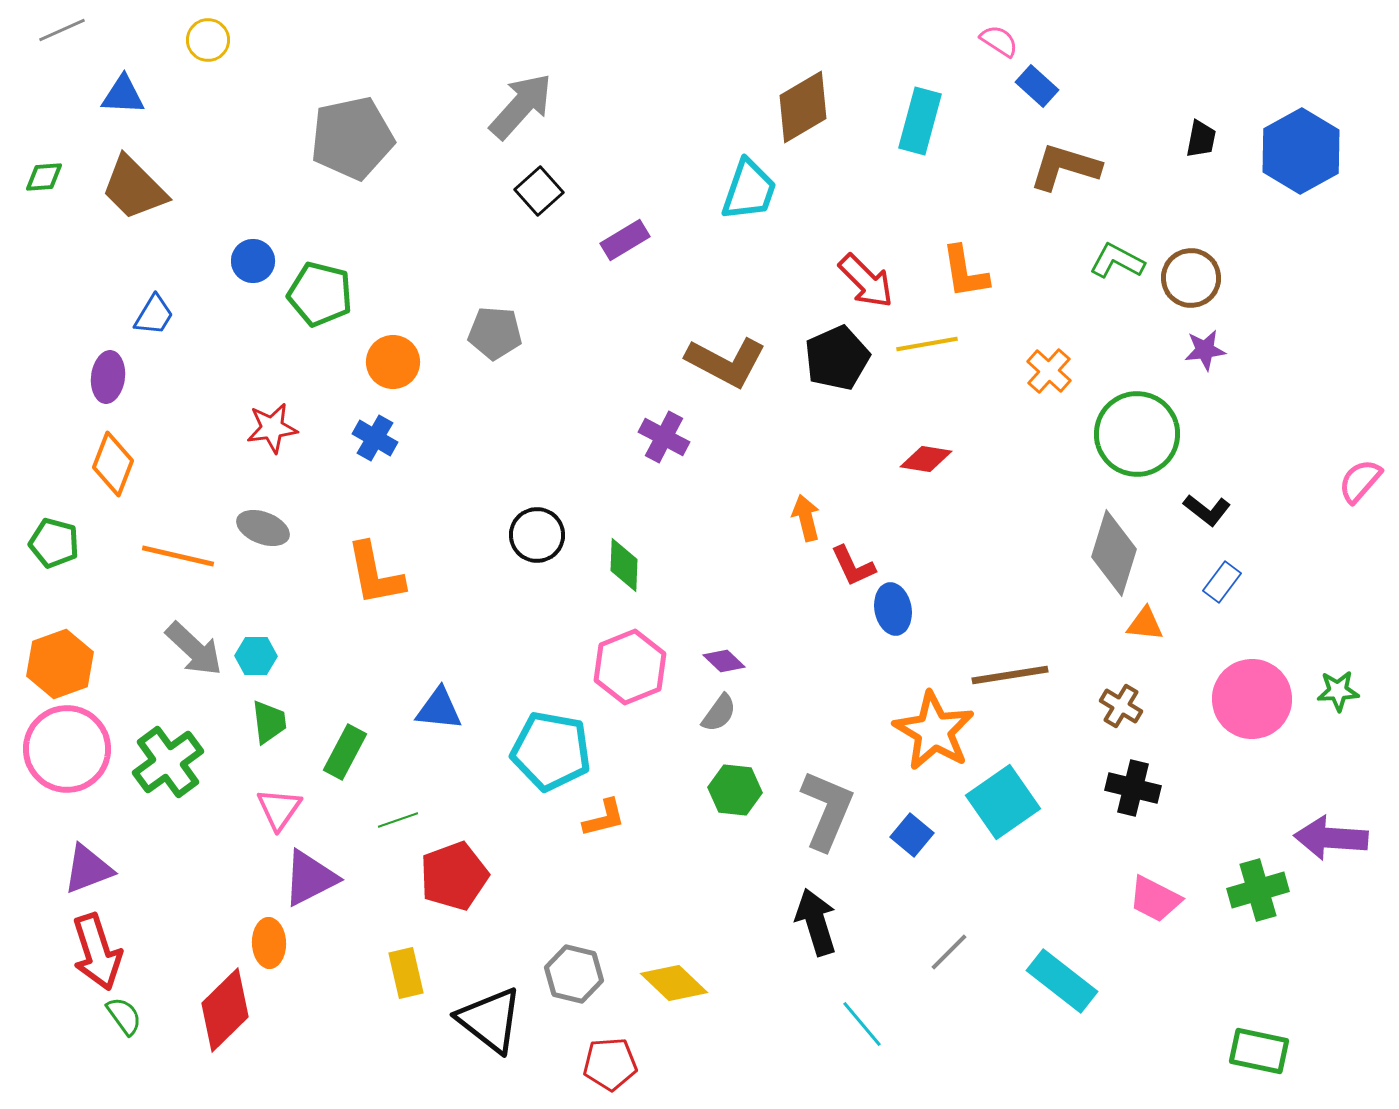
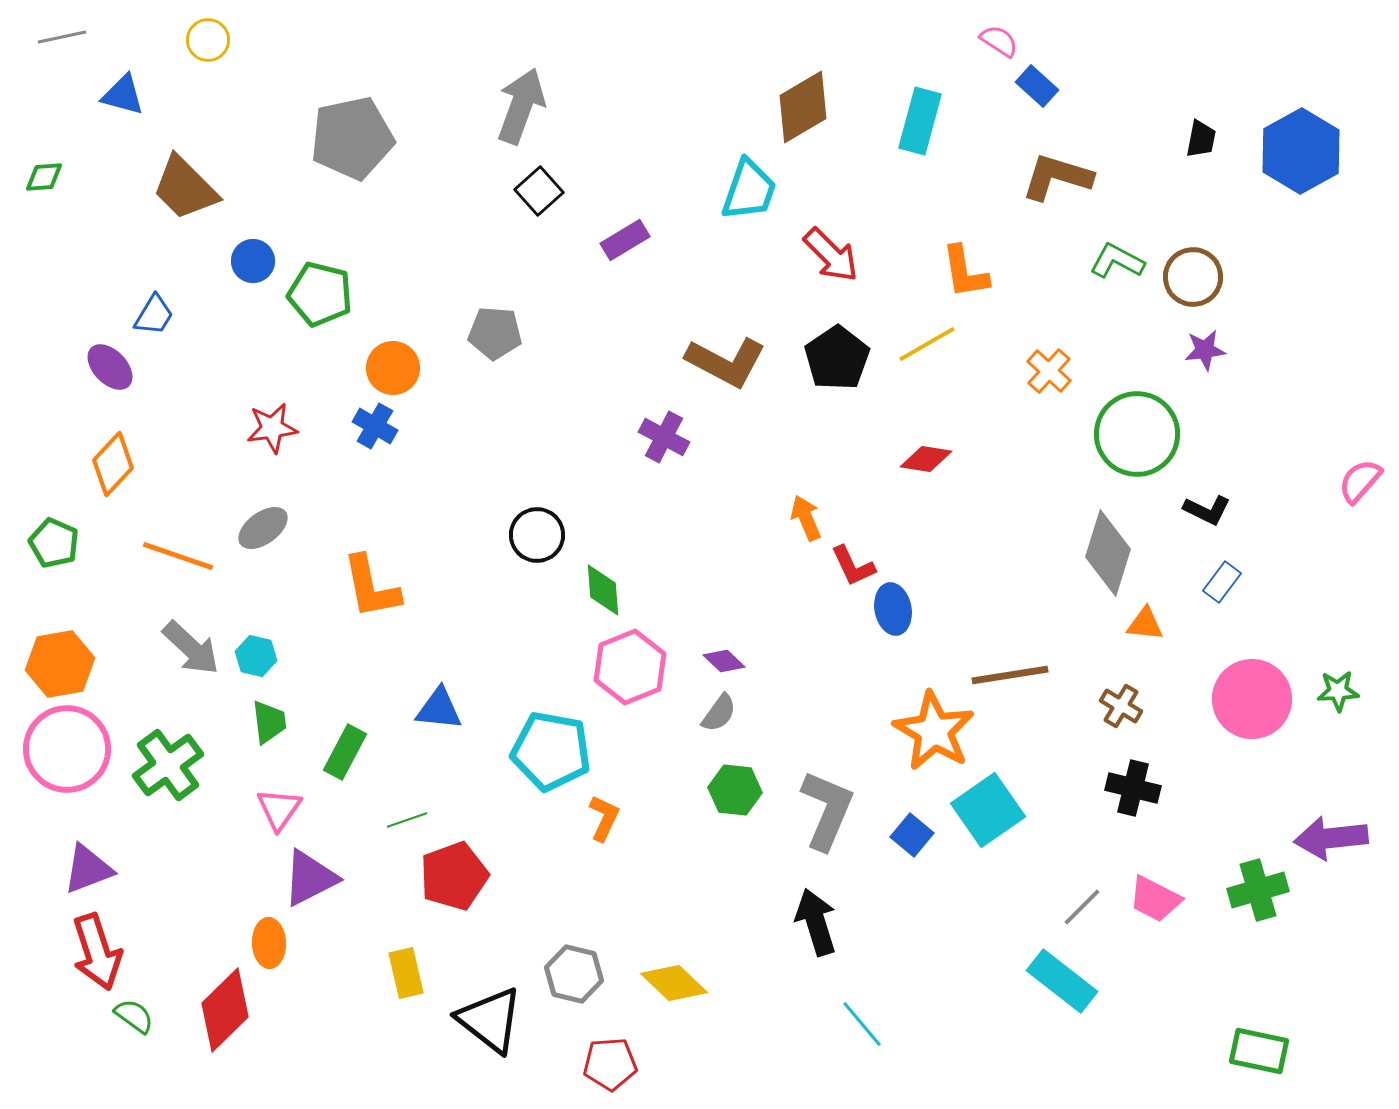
gray line at (62, 30): moved 7 px down; rotated 12 degrees clockwise
blue triangle at (123, 95): rotated 12 degrees clockwise
gray arrow at (521, 106): rotated 22 degrees counterclockwise
brown L-shape at (1065, 167): moved 8 px left, 10 px down
brown trapezoid at (134, 188): moved 51 px right
brown circle at (1191, 278): moved 2 px right, 1 px up
red arrow at (866, 281): moved 35 px left, 26 px up
yellow line at (927, 344): rotated 20 degrees counterclockwise
black pentagon at (837, 358): rotated 10 degrees counterclockwise
orange circle at (393, 362): moved 6 px down
purple ellipse at (108, 377): moved 2 px right, 10 px up; rotated 51 degrees counterclockwise
blue cross at (375, 438): moved 12 px up
orange diamond at (113, 464): rotated 22 degrees clockwise
black L-shape at (1207, 510): rotated 12 degrees counterclockwise
orange arrow at (806, 518): rotated 9 degrees counterclockwise
gray ellipse at (263, 528): rotated 57 degrees counterclockwise
green pentagon at (54, 543): rotated 9 degrees clockwise
gray diamond at (1114, 553): moved 6 px left
orange line at (178, 556): rotated 6 degrees clockwise
green diamond at (624, 565): moved 21 px left, 25 px down; rotated 6 degrees counterclockwise
orange L-shape at (375, 574): moved 4 px left, 13 px down
gray arrow at (194, 649): moved 3 px left, 1 px up
cyan hexagon at (256, 656): rotated 12 degrees clockwise
orange hexagon at (60, 664): rotated 10 degrees clockwise
green cross at (168, 762): moved 3 px down
cyan square at (1003, 802): moved 15 px left, 8 px down
orange L-shape at (604, 818): rotated 51 degrees counterclockwise
green line at (398, 820): moved 9 px right
purple arrow at (1331, 838): rotated 10 degrees counterclockwise
gray line at (949, 952): moved 133 px right, 45 px up
green semicircle at (124, 1016): moved 10 px right; rotated 18 degrees counterclockwise
